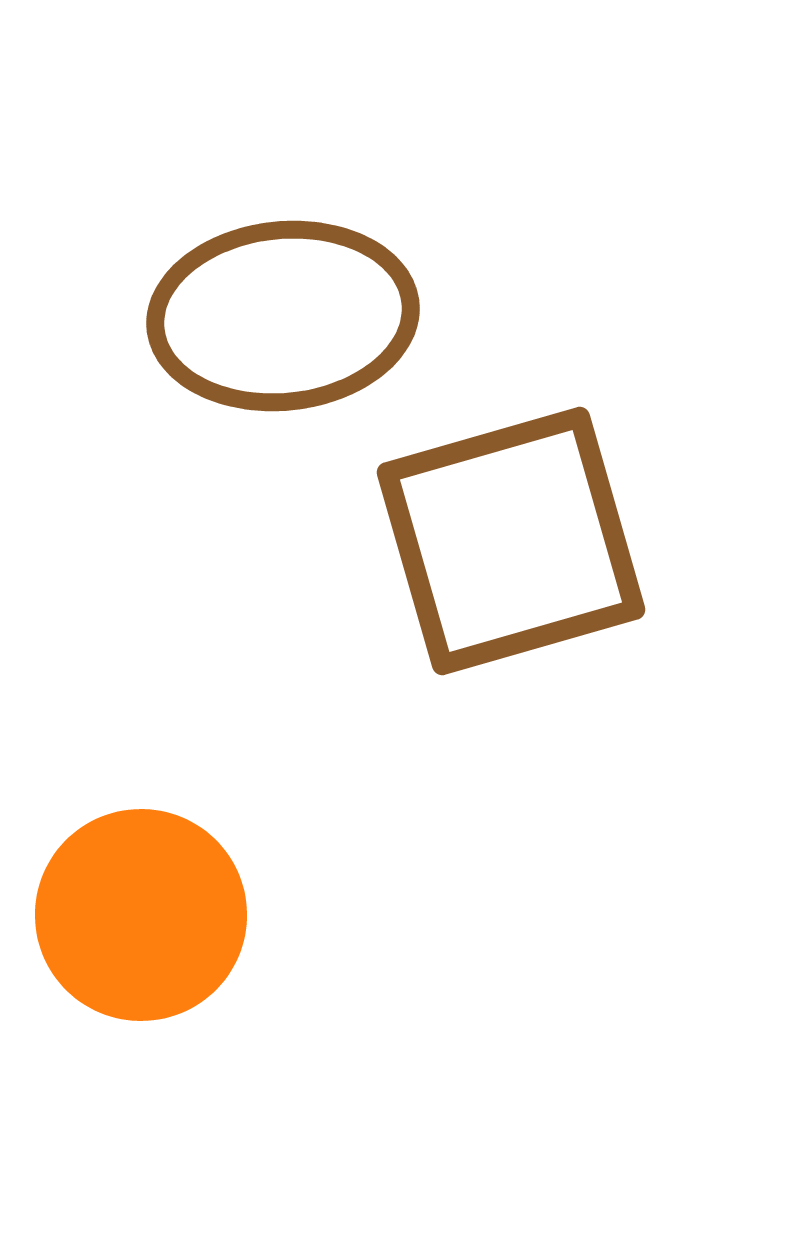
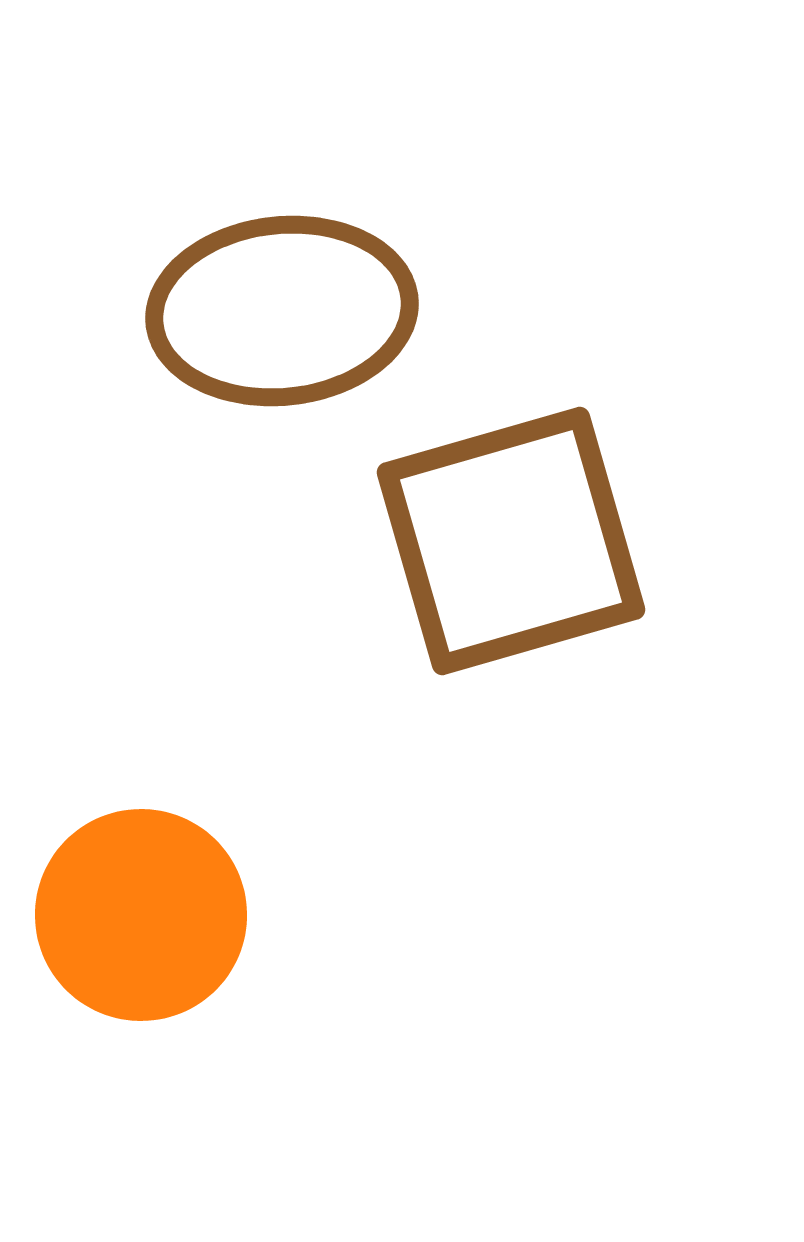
brown ellipse: moved 1 px left, 5 px up
